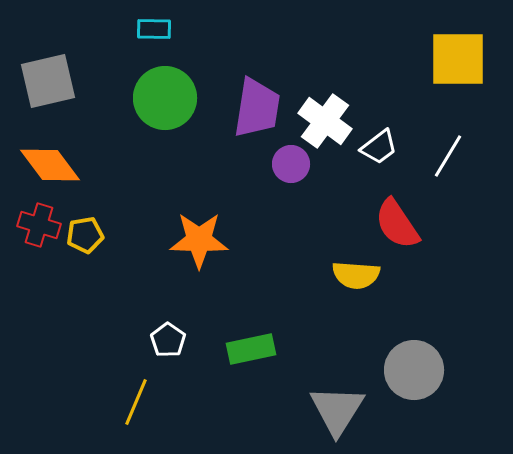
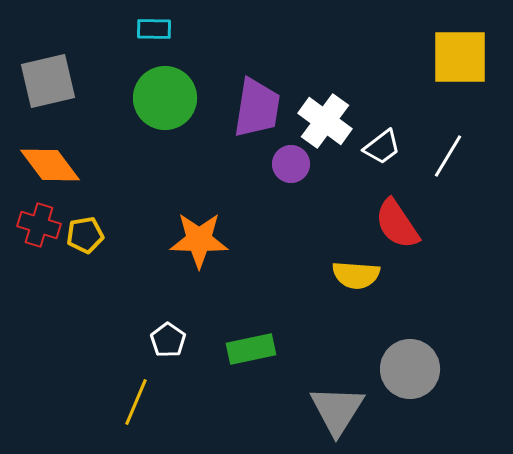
yellow square: moved 2 px right, 2 px up
white trapezoid: moved 3 px right
gray circle: moved 4 px left, 1 px up
